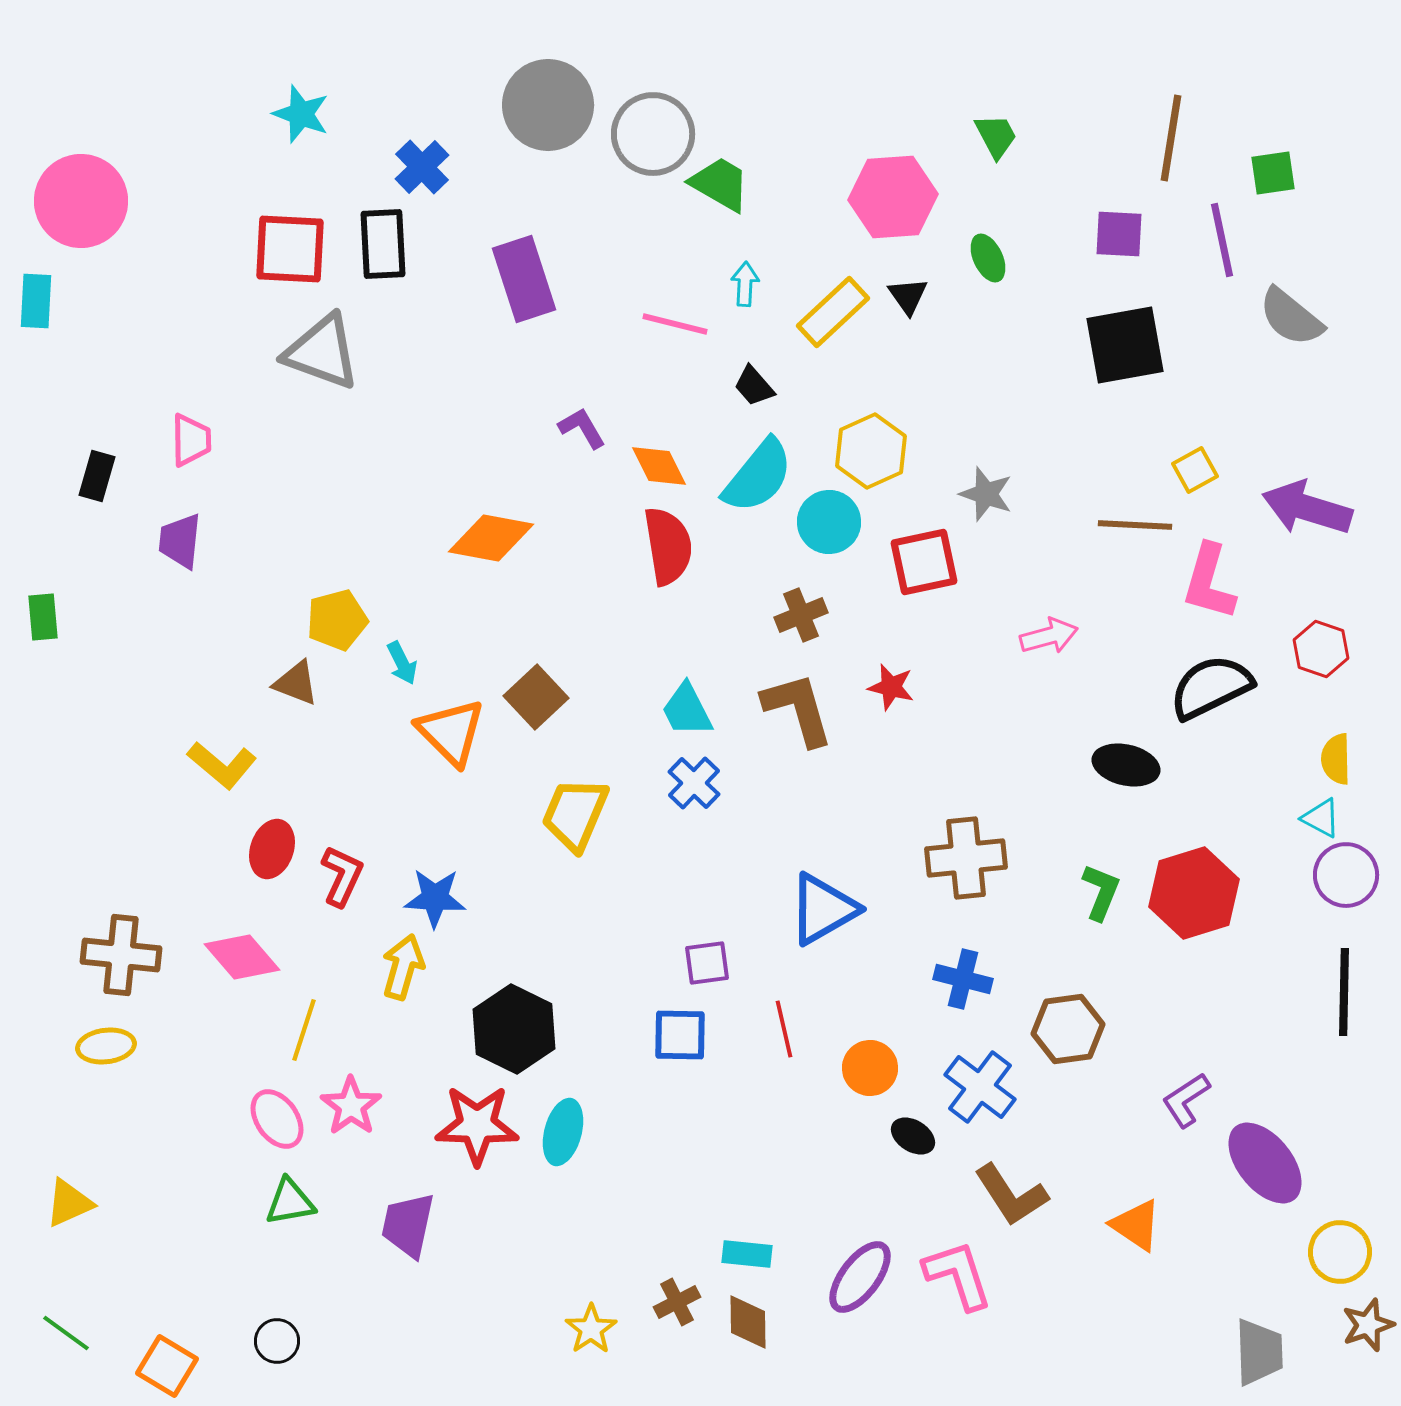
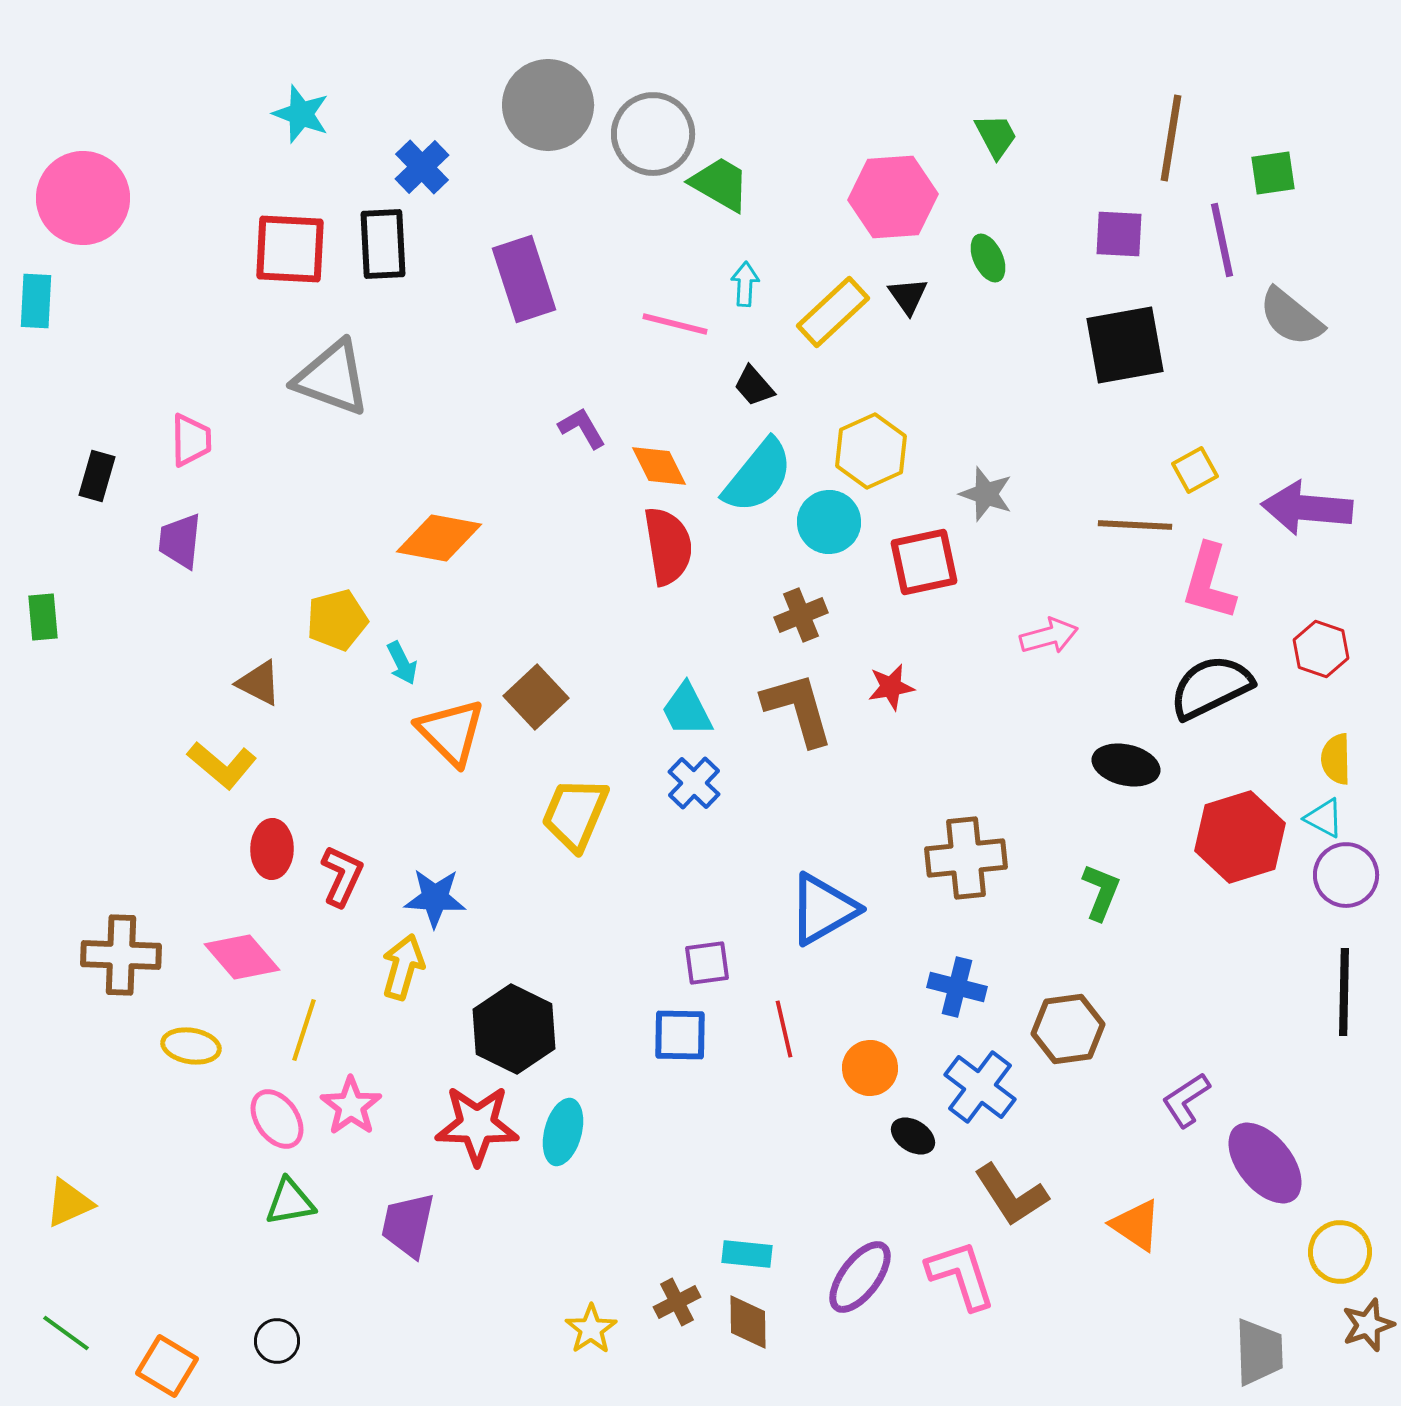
pink circle at (81, 201): moved 2 px right, 3 px up
gray triangle at (322, 352): moved 10 px right, 26 px down
purple arrow at (1307, 508): rotated 12 degrees counterclockwise
orange diamond at (491, 538): moved 52 px left
brown triangle at (296, 683): moved 37 px left; rotated 6 degrees clockwise
red star at (891, 687): rotated 24 degrees counterclockwise
cyan triangle at (1321, 818): moved 3 px right
red ellipse at (272, 849): rotated 18 degrees counterclockwise
red hexagon at (1194, 893): moved 46 px right, 56 px up
brown cross at (121, 955): rotated 4 degrees counterclockwise
blue cross at (963, 979): moved 6 px left, 8 px down
yellow ellipse at (106, 1046): moved 85 px right; rotated 16 degrees clockwise
pink L-shape at (958, 1275): moved 3 px right
